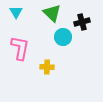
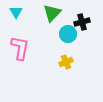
green triangle: rotated 30 degrees clockwise
cyan circle: moved 5 px right, 3 px up
yellow cross: moved 19 px right, 5 px up; rotated 24 degrees counterclockwise
